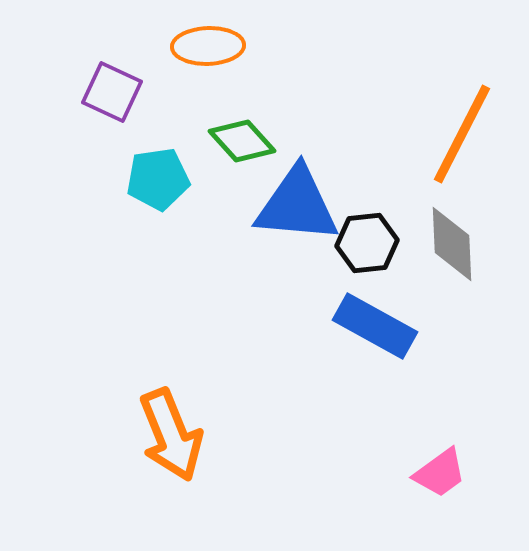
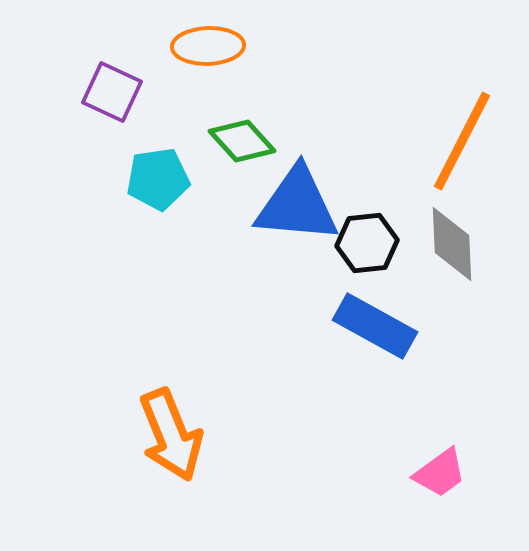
orange line: moved 7 px down
